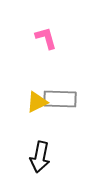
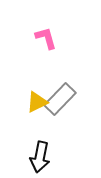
gray rectangle: rotated 48 degrees counterclockwise
